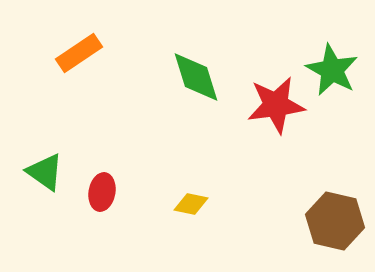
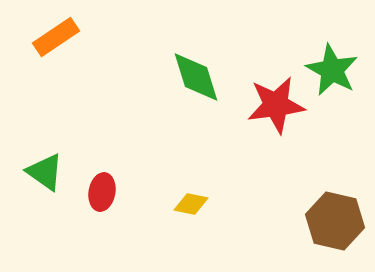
orange rectangle: moved 23 px left, 16 px up
